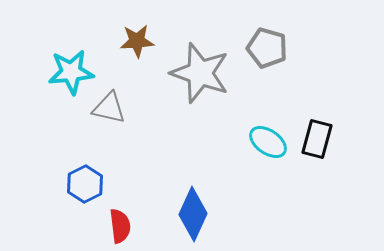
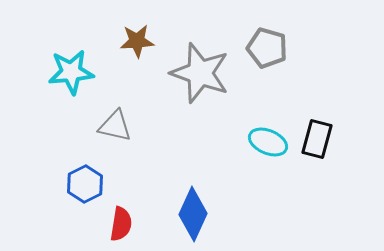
gray triangle: moved 6 px right, 18 px down
cyan ellipse: rotated 12 degrees counterclockwise
red semicircle: moved 1 px right, 2 px up; rotated 16 degrees clockwise
